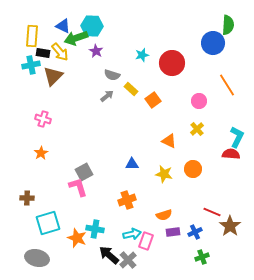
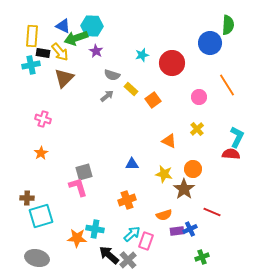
blue circle at (213, 43): moved 3 px left
brown triangle at (53, 76): moved 11 px right, 2 px down
pink circle at (199, 101): moved 4 px up
gray square at (84, 172): rotated 12 degrees clockwise
cyan square at (48, 223): moved 7 px left, 7 px up
brown star at (230, 226): moved 46 px left, 37 px up
purple rectangle at (173, 232): moved 4 px right, 1 px up
blue cross at (195, 232): moved 5 px left, 3 px up
cyan arrow at (132, 234): rotated 30 degrees counterclockwise
orange star at (77, 238): rotated 18 degrees counterclockwise
